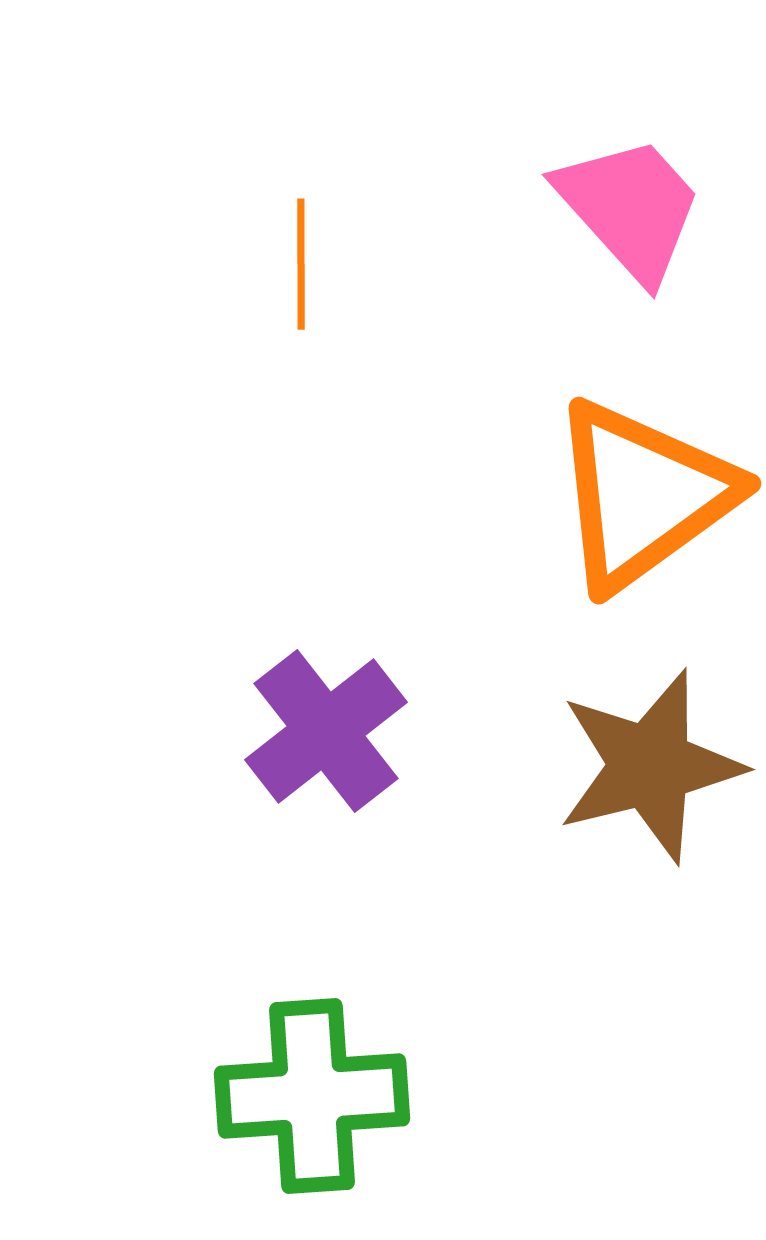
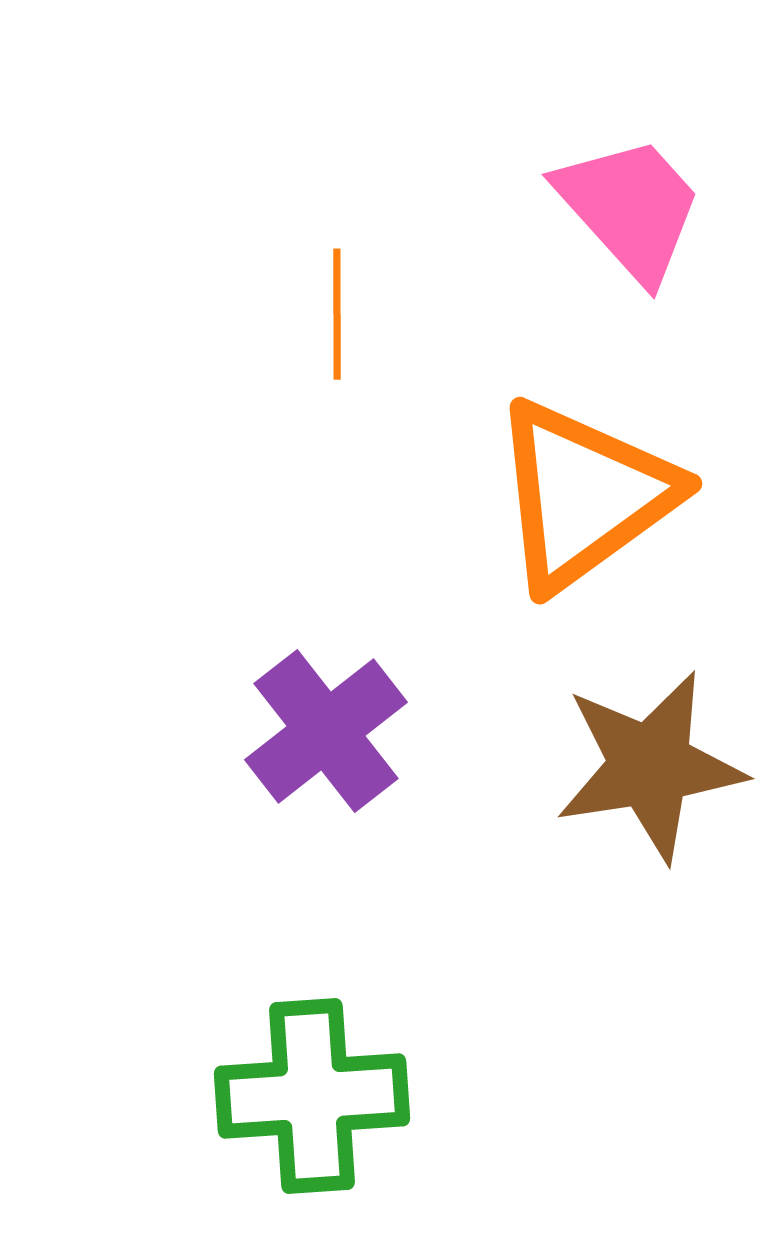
orange line: moved 36 px right, 50 px down
orange triangle: moved 59 px left
brown star: rotated 5 degrees clockwise
